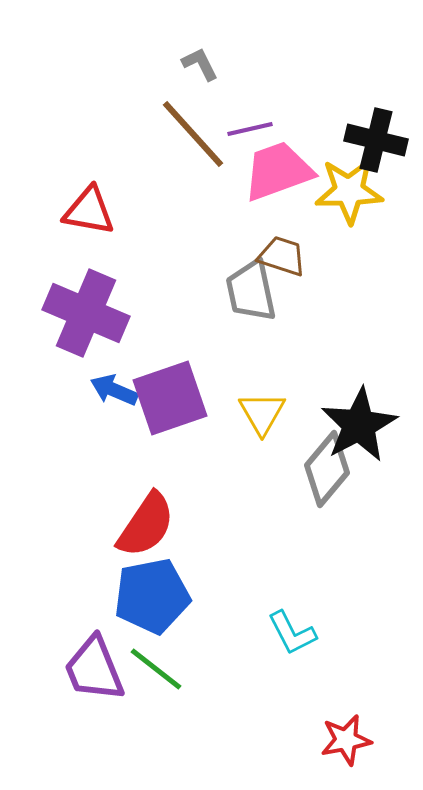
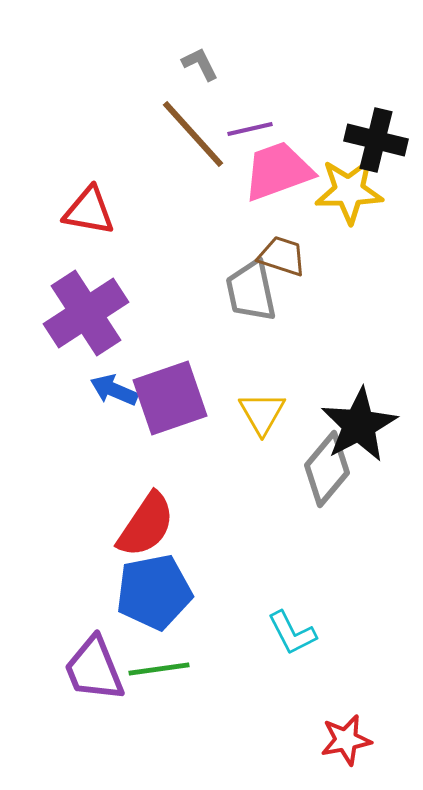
purple cross: rotated 34 degrees clockwise
blue pentagon: moved 2 px right, 4 px up
green line: moved 3 px right; rotated 46 degrees counterclockwise
